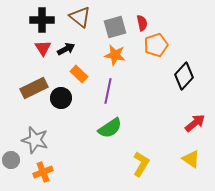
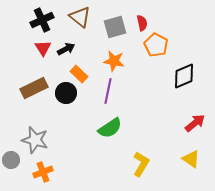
black cross: rotated 25 degrees counterclockwise
orange pentagon: rotated 25 degrees counterclockwise
orange star: moved 1 px left, 6 px down
black diamond: rotated 24 degrees clockwise
black circle: moved 5 px right, 5 px up
